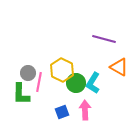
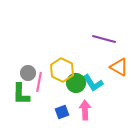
cyan L-shape: rotated 65 degrees counterclockwise
